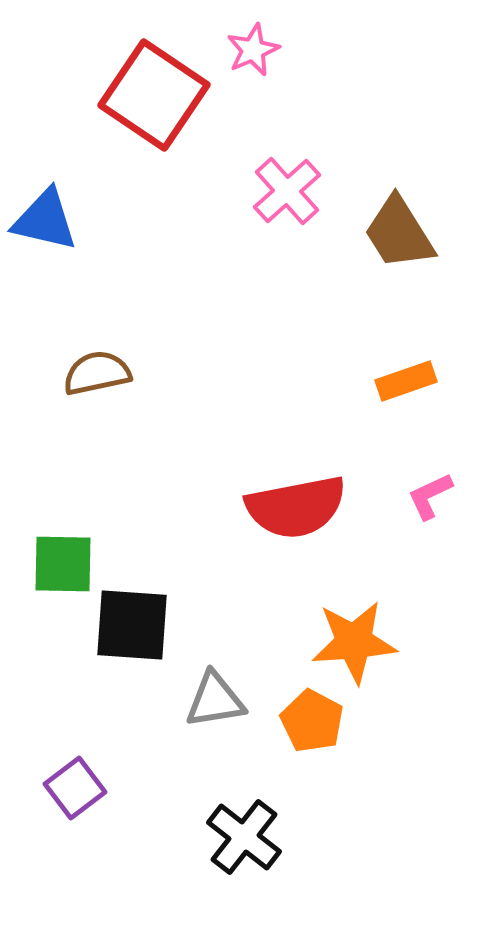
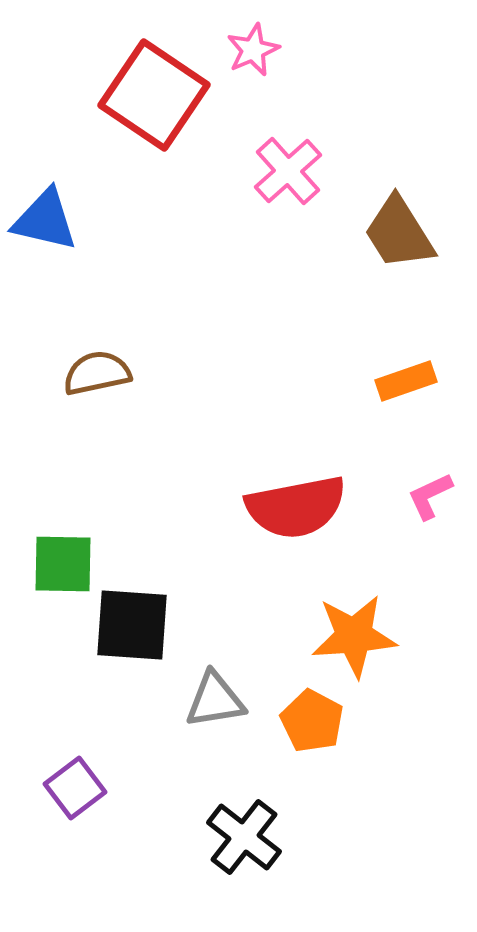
pink cross: moved 1 px right, 20 px up
orange star: moved 6 px up
